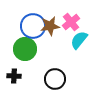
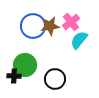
green circle: moved 16 px down
